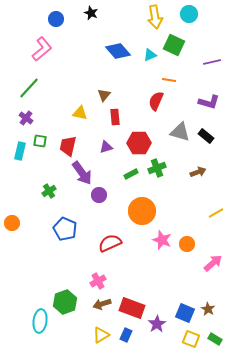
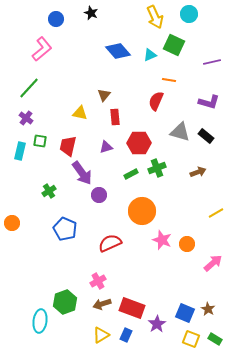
yellow arrow at (155, 17): rotated 15 degrees counterclockwise
